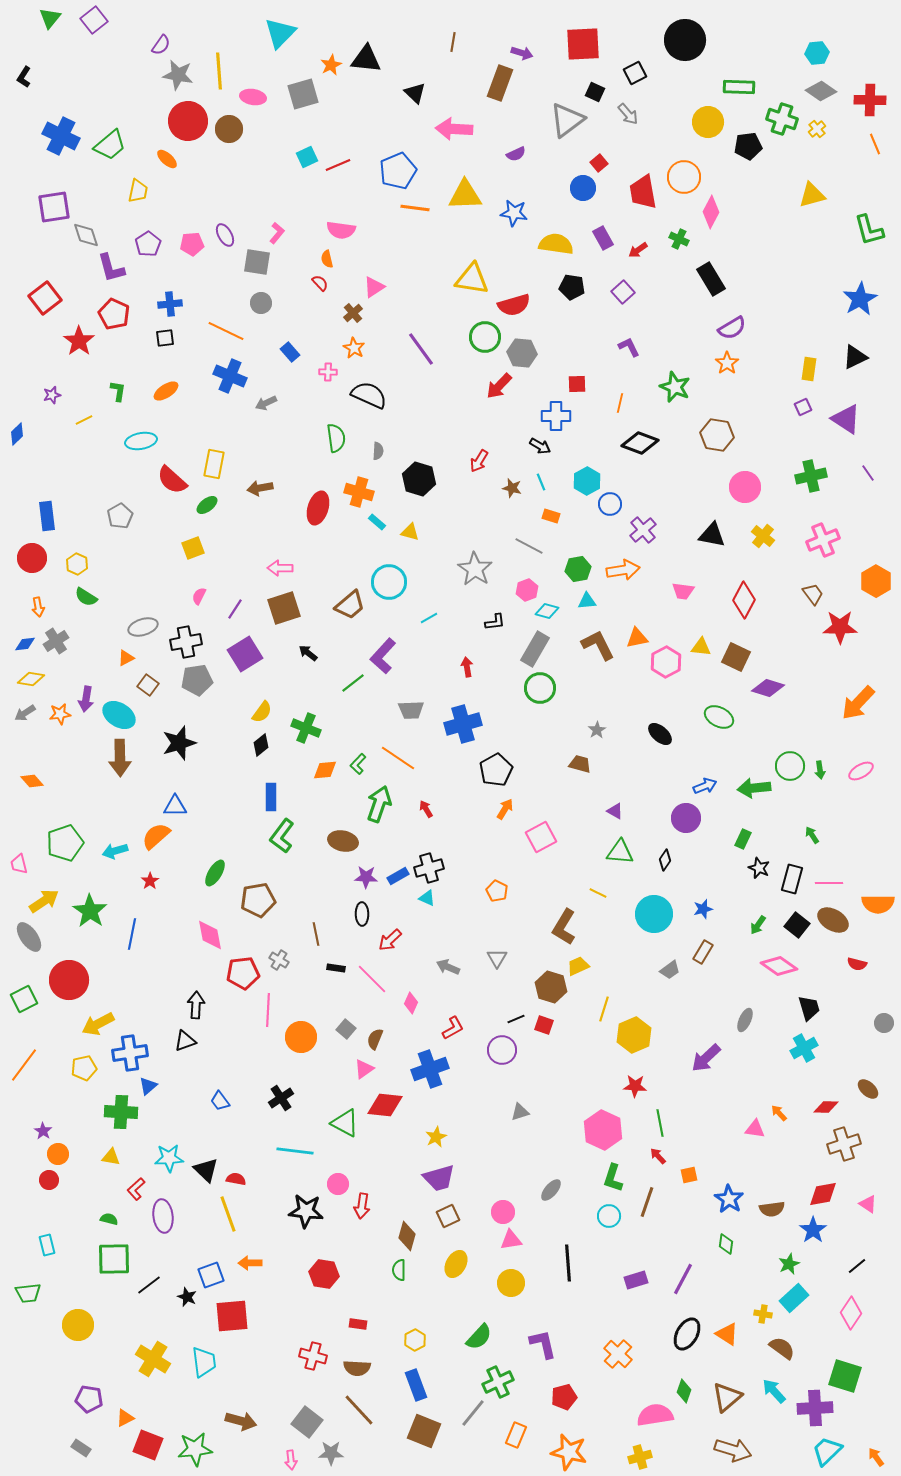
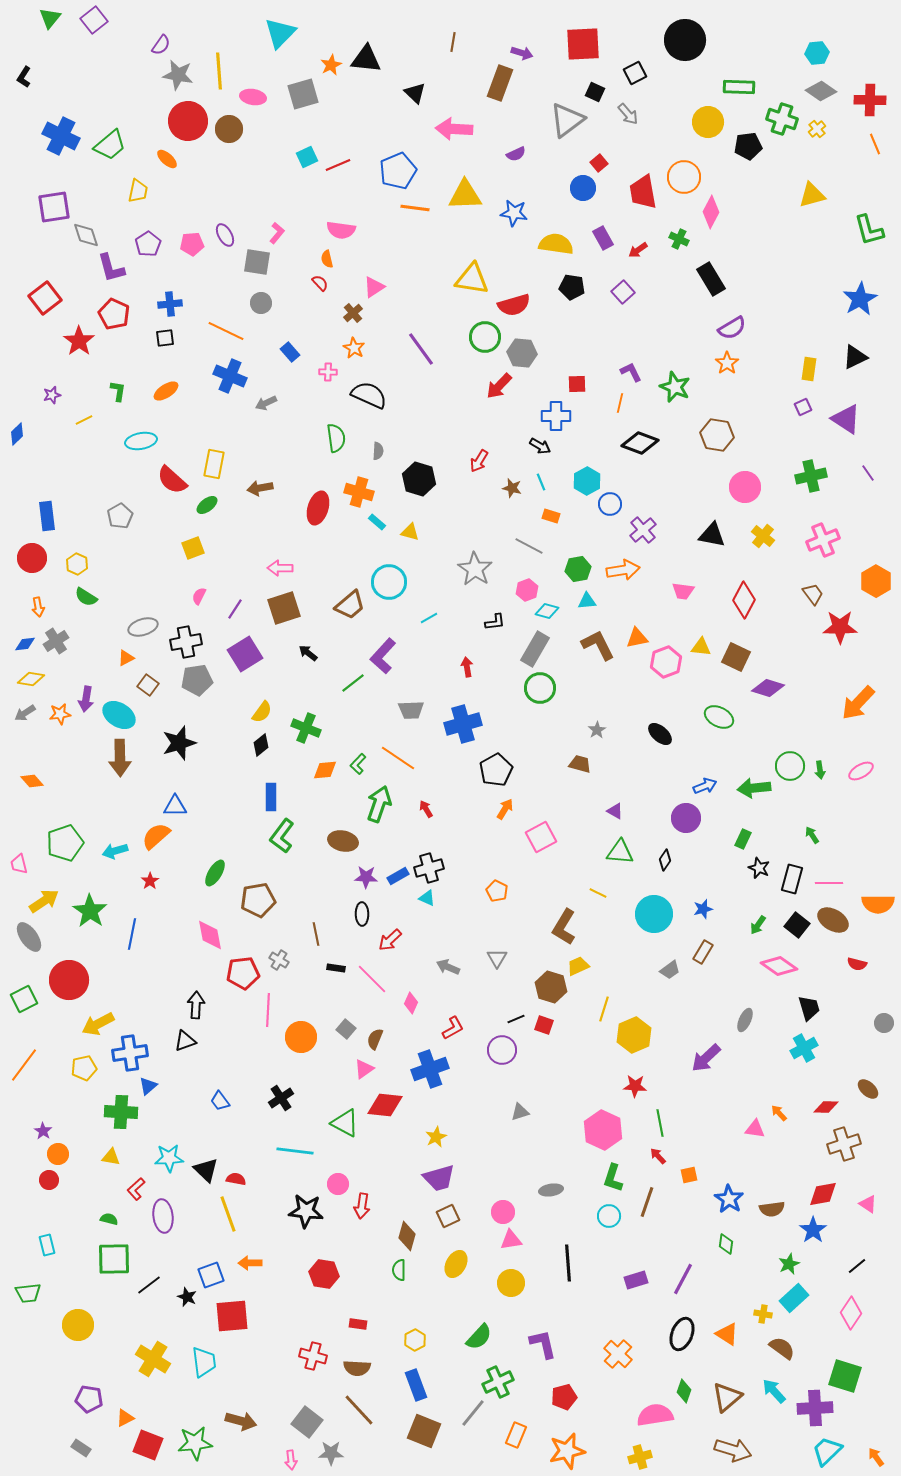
purple L-shape at (629, 347): moved 2 px right, 25 px down
pink hexagon at (666, 662): rotated 8 degrees clockwise
gray ellipse at (551, 1190): rotated 40 degrees clockwise
black ellipse at (687, 1334): moved 5 px left; rotated 8 degrees counterclockwise
green star at (195, 1449): moved 6 px up
orange star at (569, 1452): moved 2 px left, 1 px up; rotated 27 degrees counterclockwise
